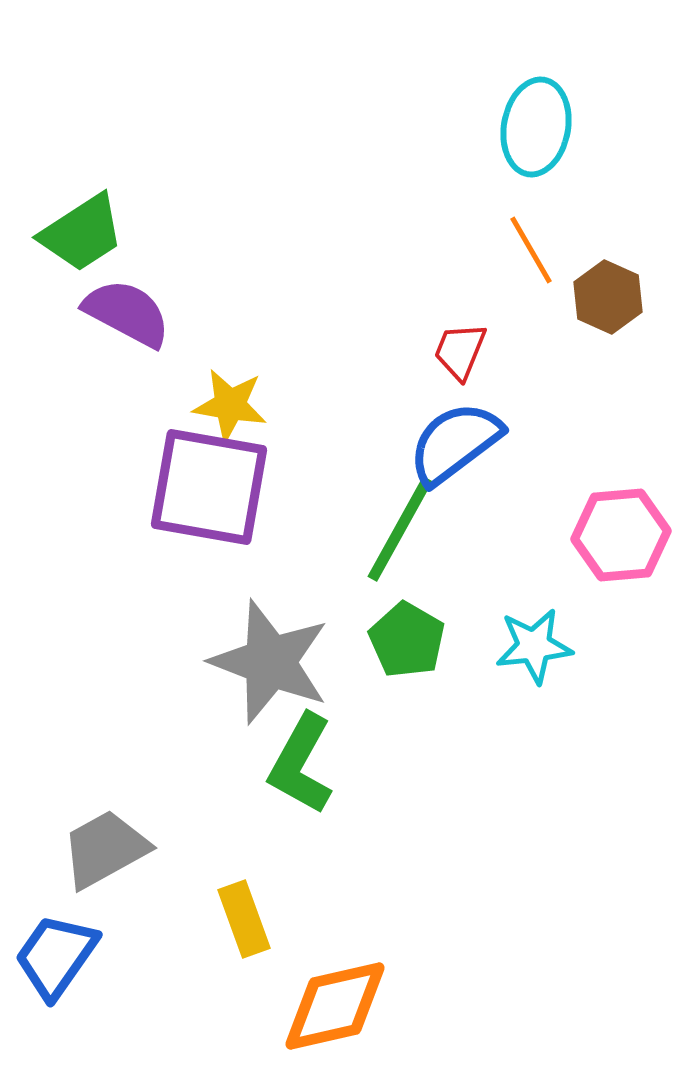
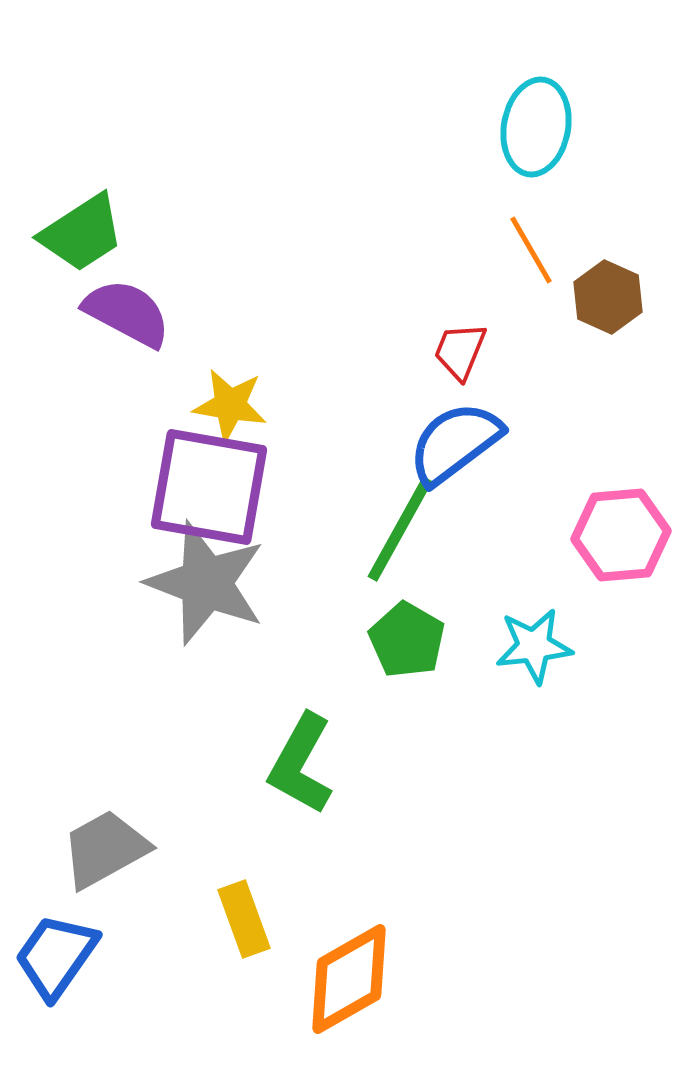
gray star: moved 64 px left, 79 px up
orange diamond: moved 14 px right, 27 px up; rotated 17 degrees counterclockwise
